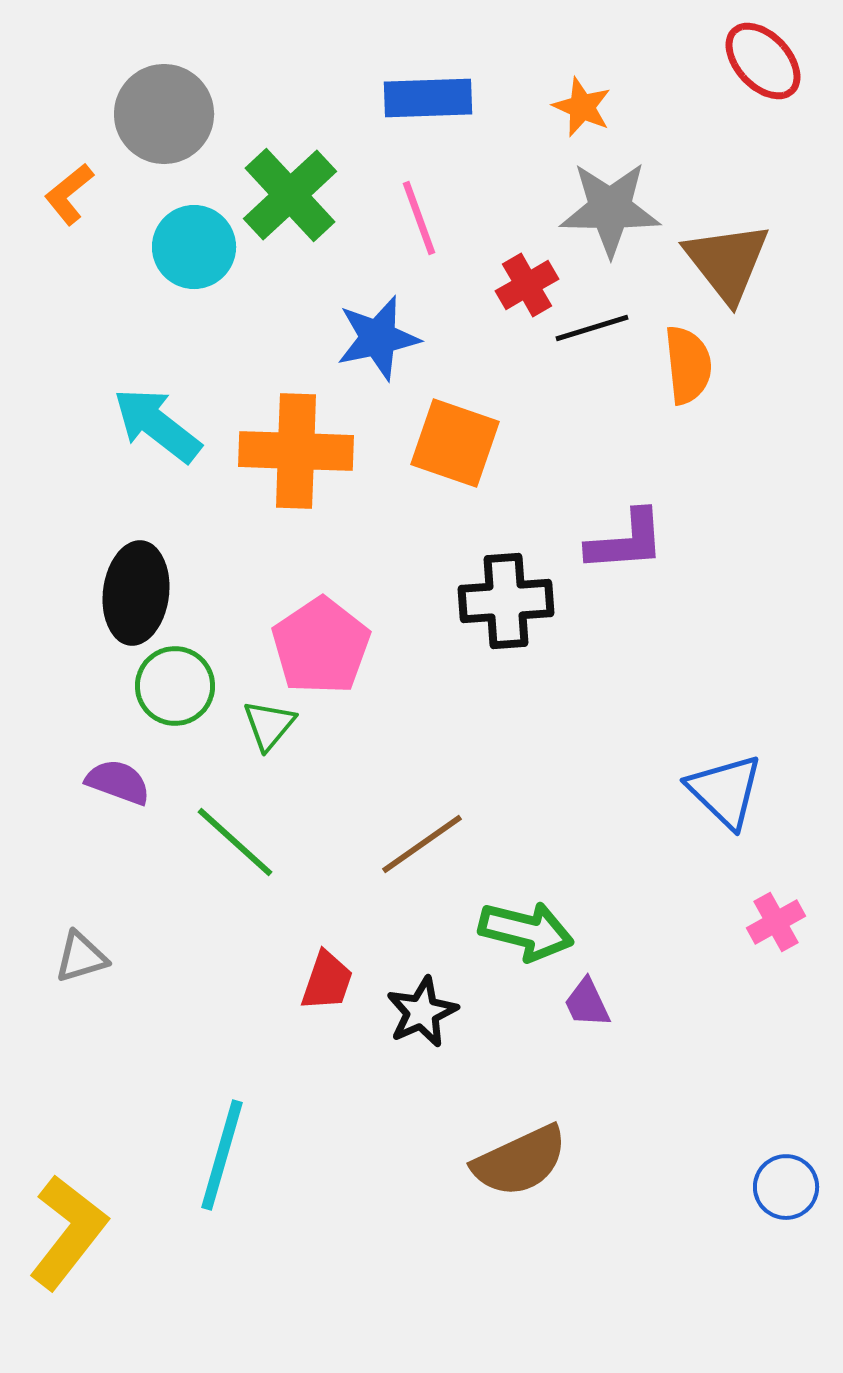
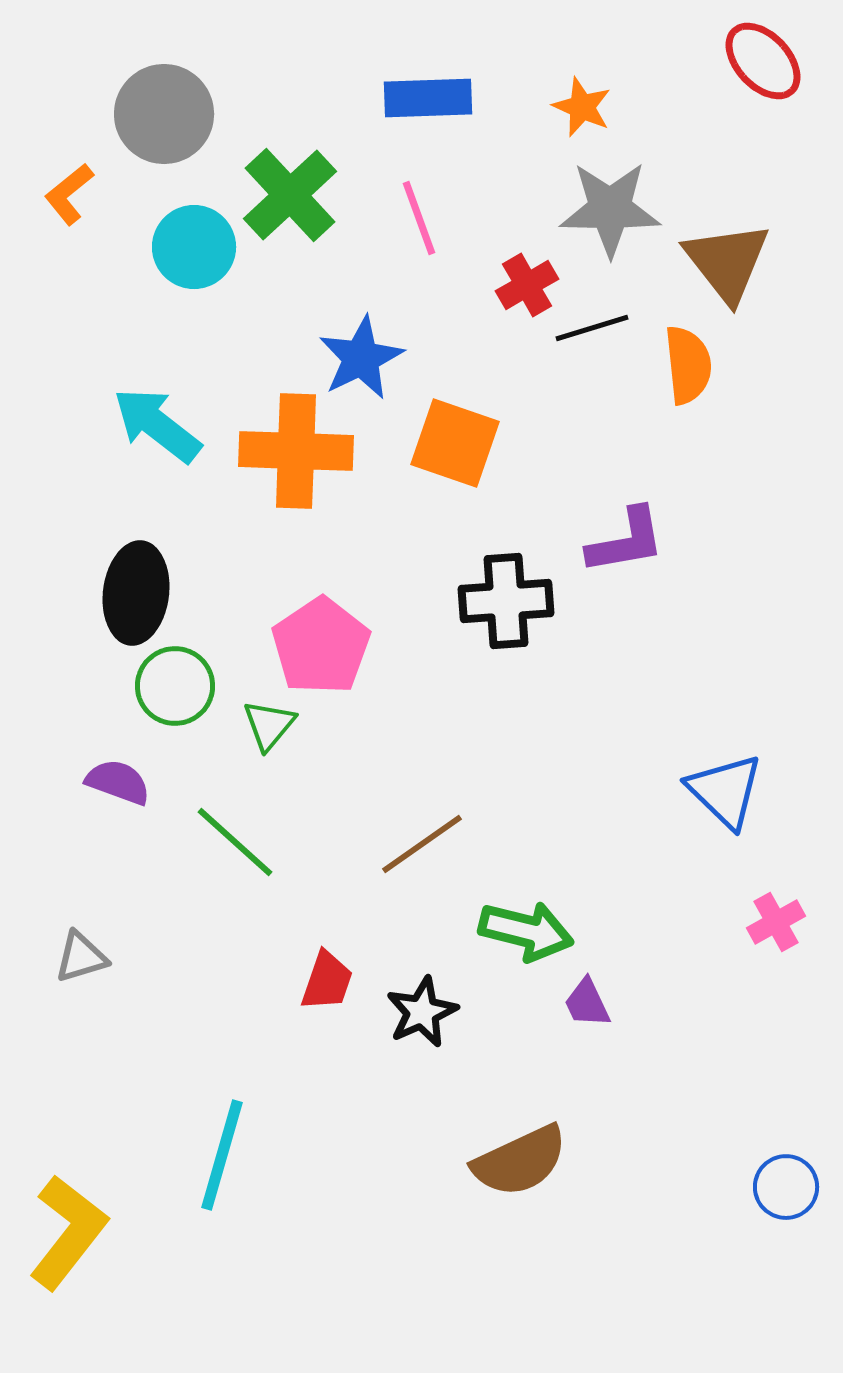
blue star: moved 17 px left, 20 px down; rotated 14 degrees counterclockwise
purple L-shape: rotated 6 degrees counterclockwise
